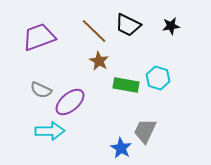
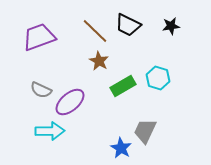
brown line: moved 1 px right
green rectangle: moved 3 px left, 1 px down; rotated 40 degrees counterclockwise
